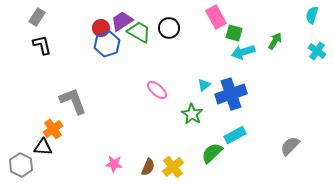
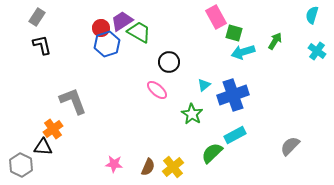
black circle: moved 34 px down
blue cross: moved 2 px right, 1 px down
